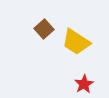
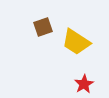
brown square: moved 1 px left, 2 px up; rotated 24 degrees clockwise
